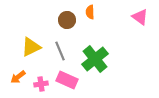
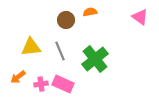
orange semicircle: rotated 80 degrees clockwise
brown circle: moved 1 px left
yellow triangle: rotated 20 degrees clockwise
pink rectangle: moved 4 px left, 4 px down
